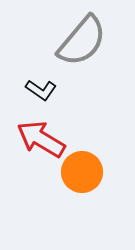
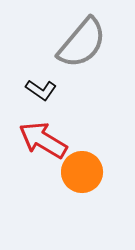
gray semicircle: moved 2 px down
red arrow: moved 2 px right, 1 px down
